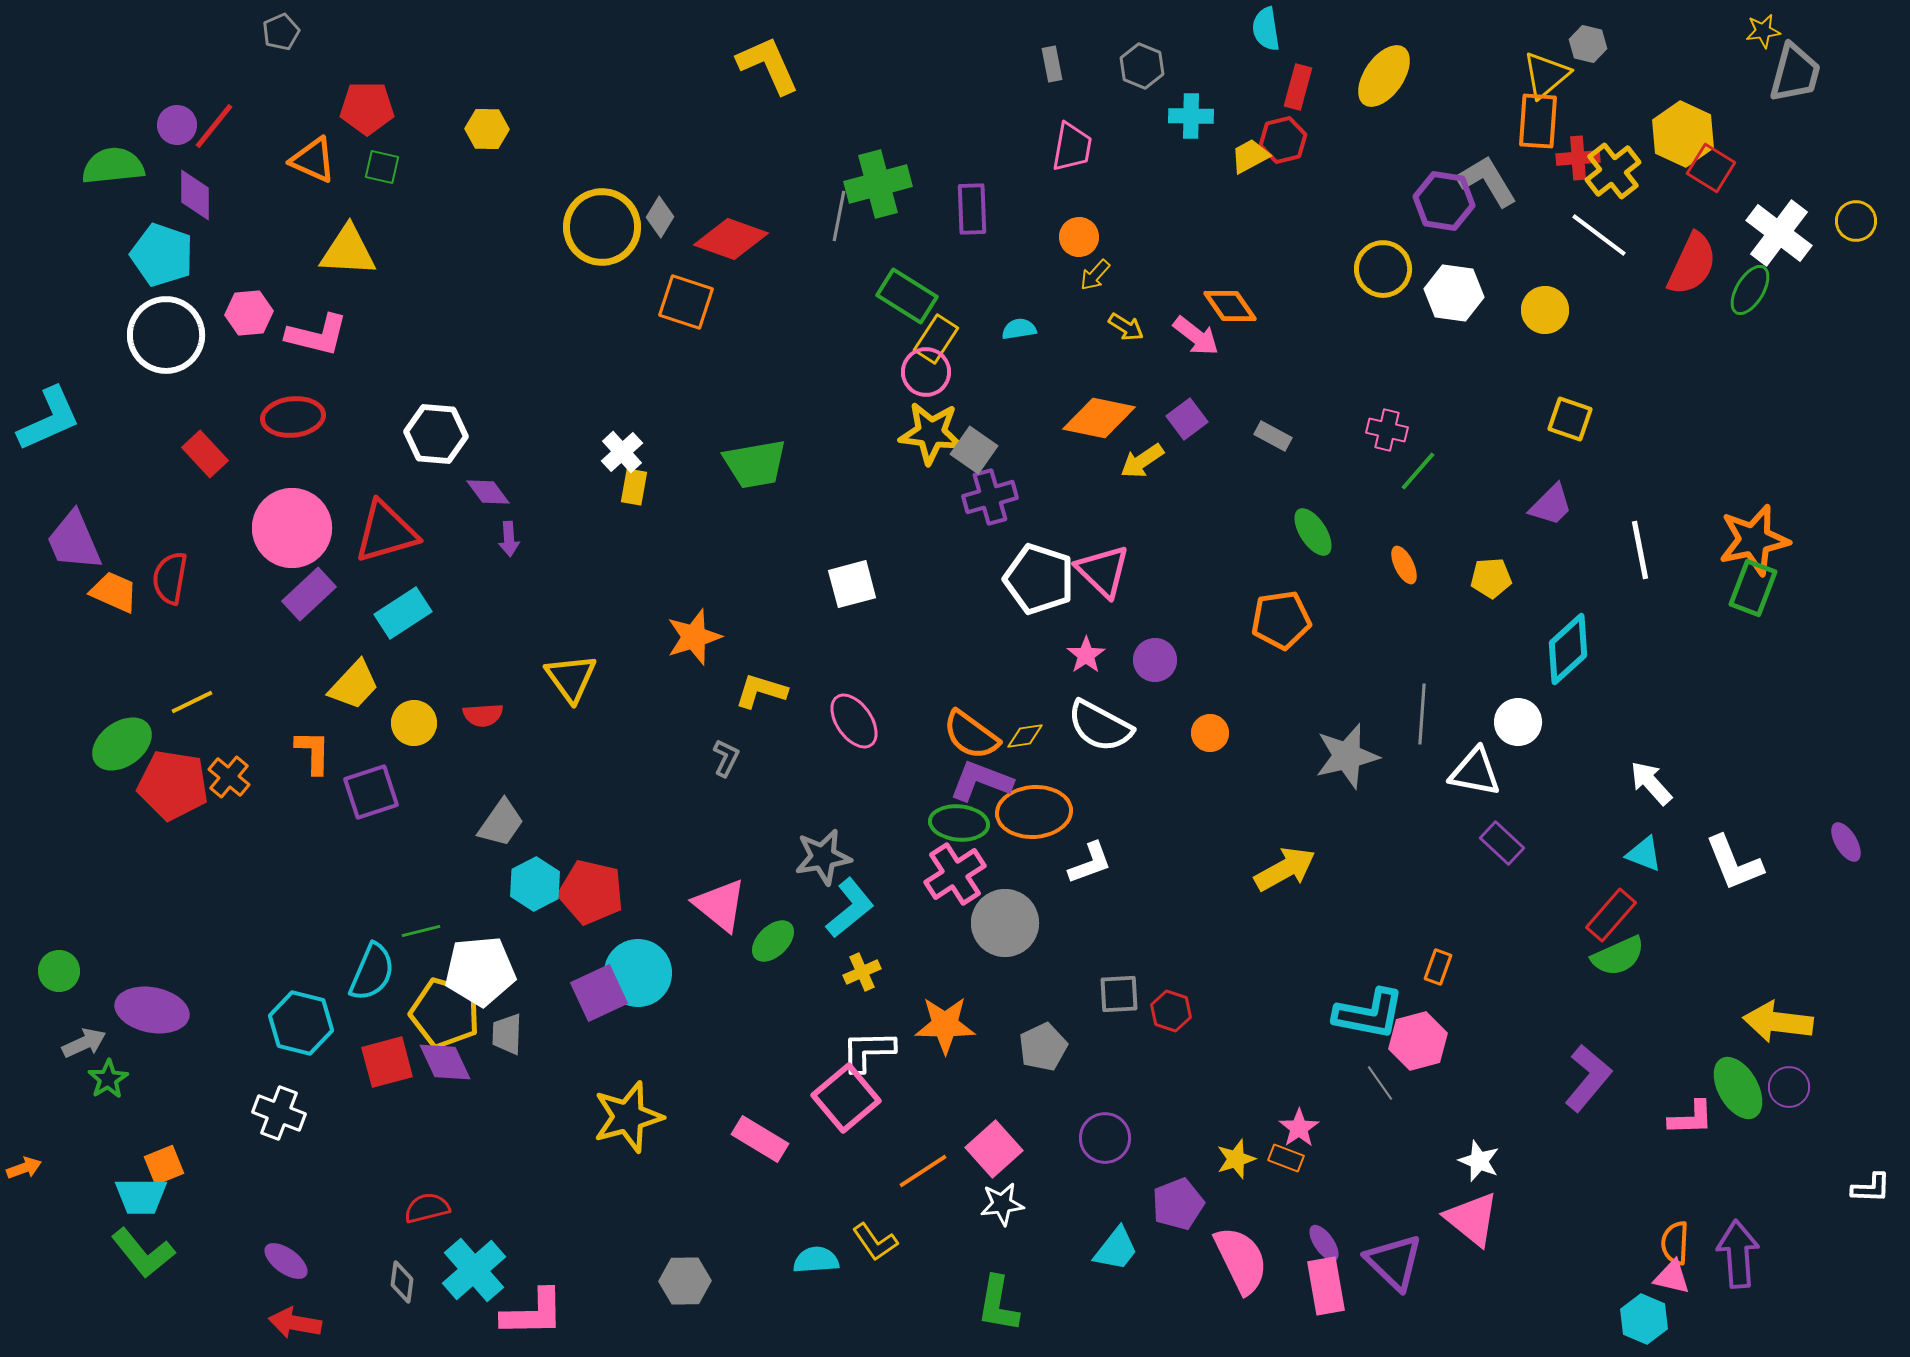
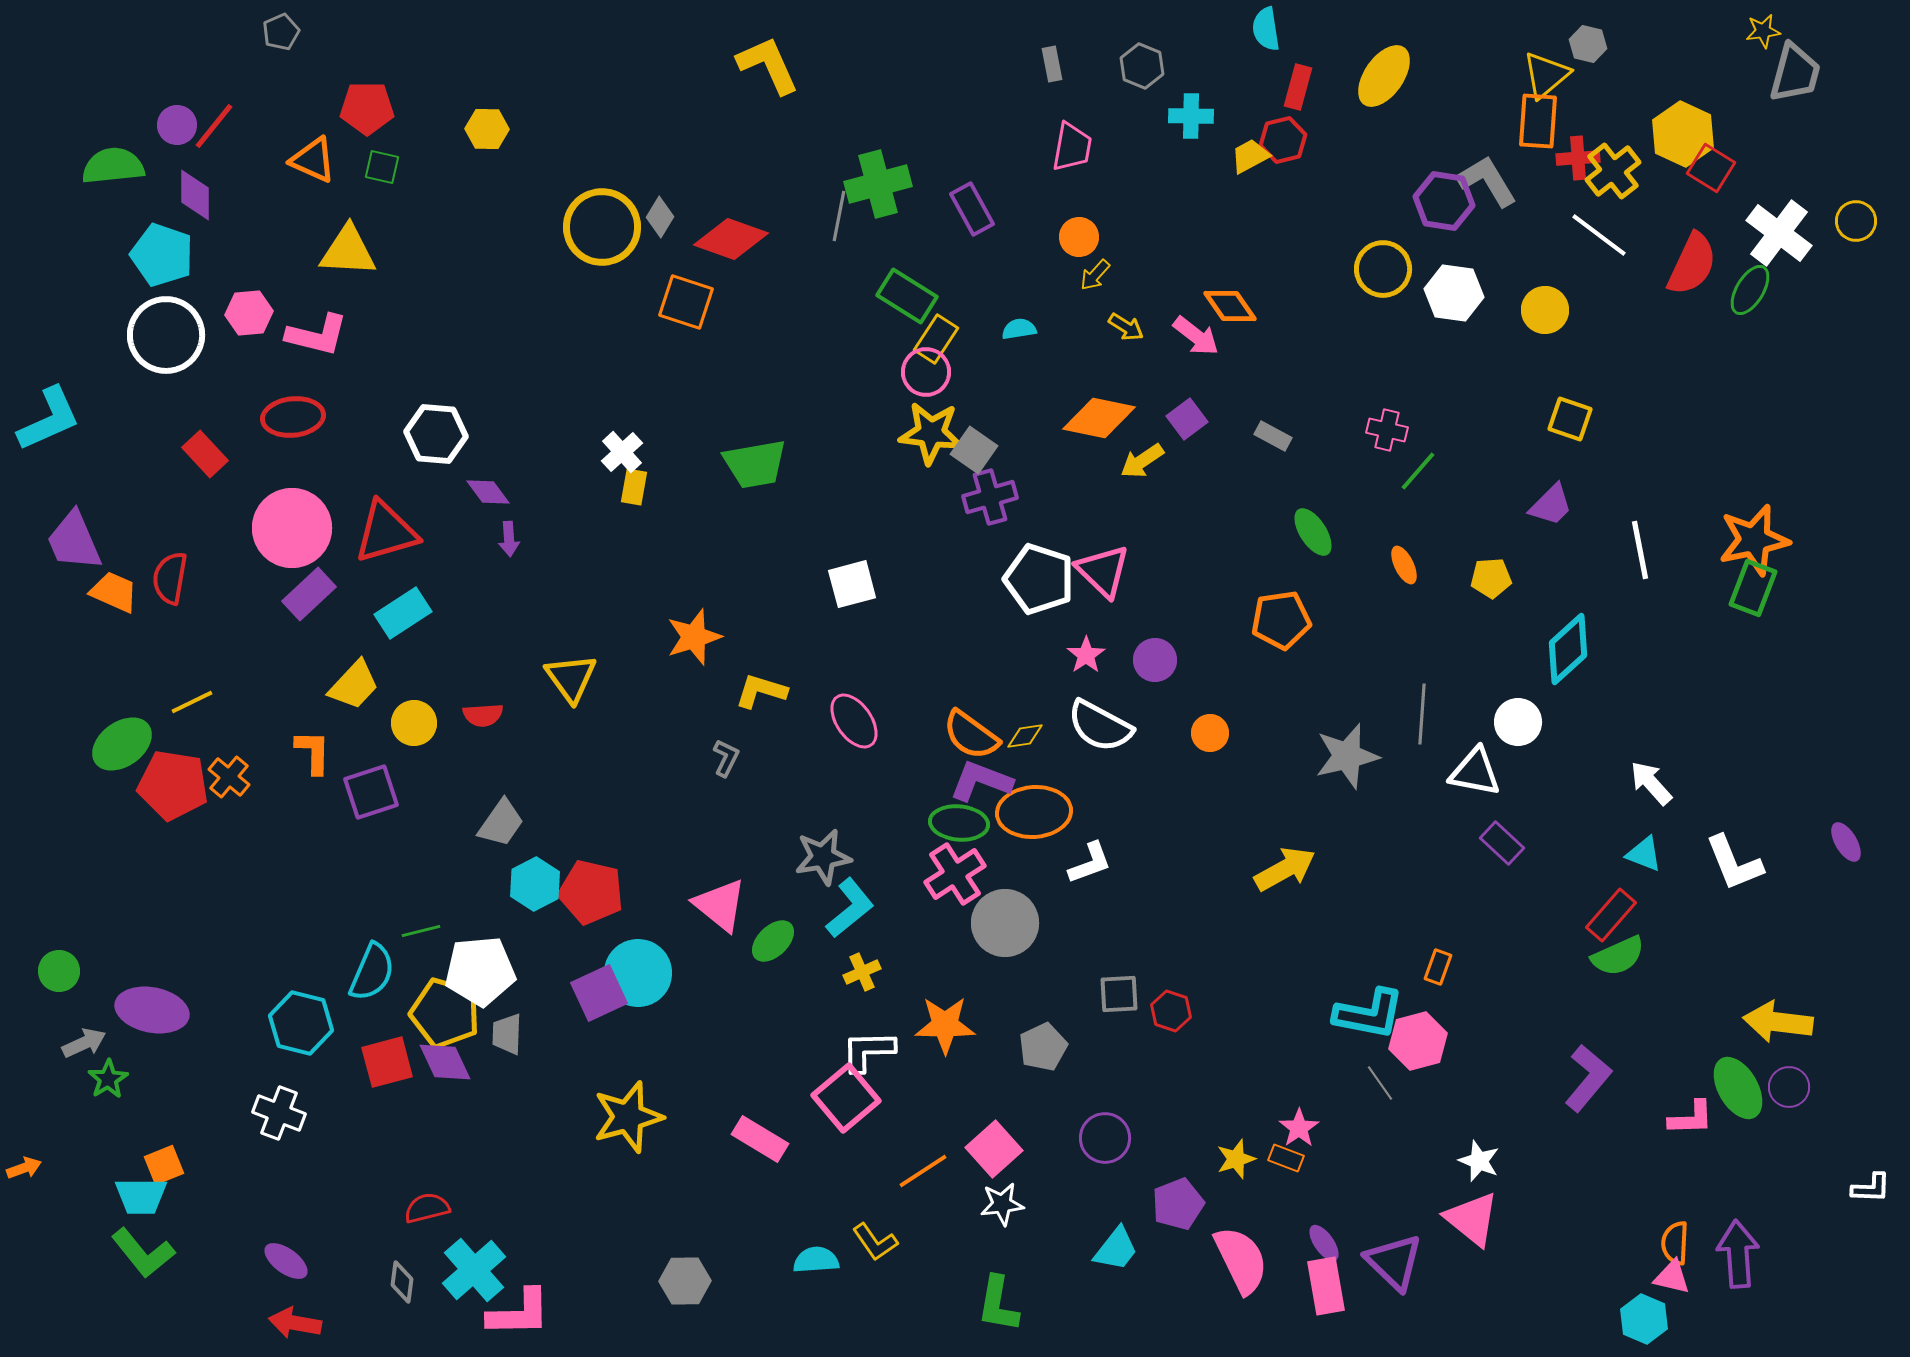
purple rectangle at (972, 209): rotated 27 degrees counterclockwise
pink L-shape at (533, 1313): moved 14 px left
